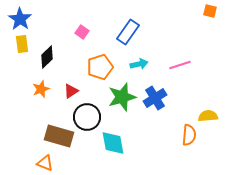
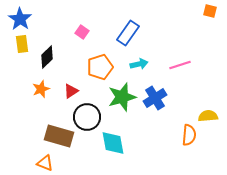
blue rectangle: moved 1 px down
